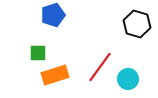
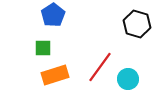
blue pentagon: rotated 15 degrees counterclockwise
green square: moved 5 px right, 5 px up
